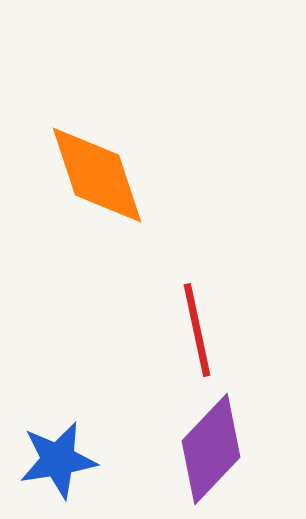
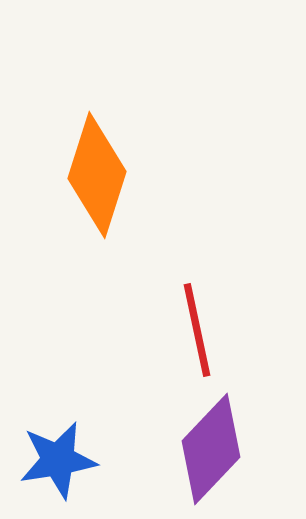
orange diamond: rotated 36 degrees clockwise
